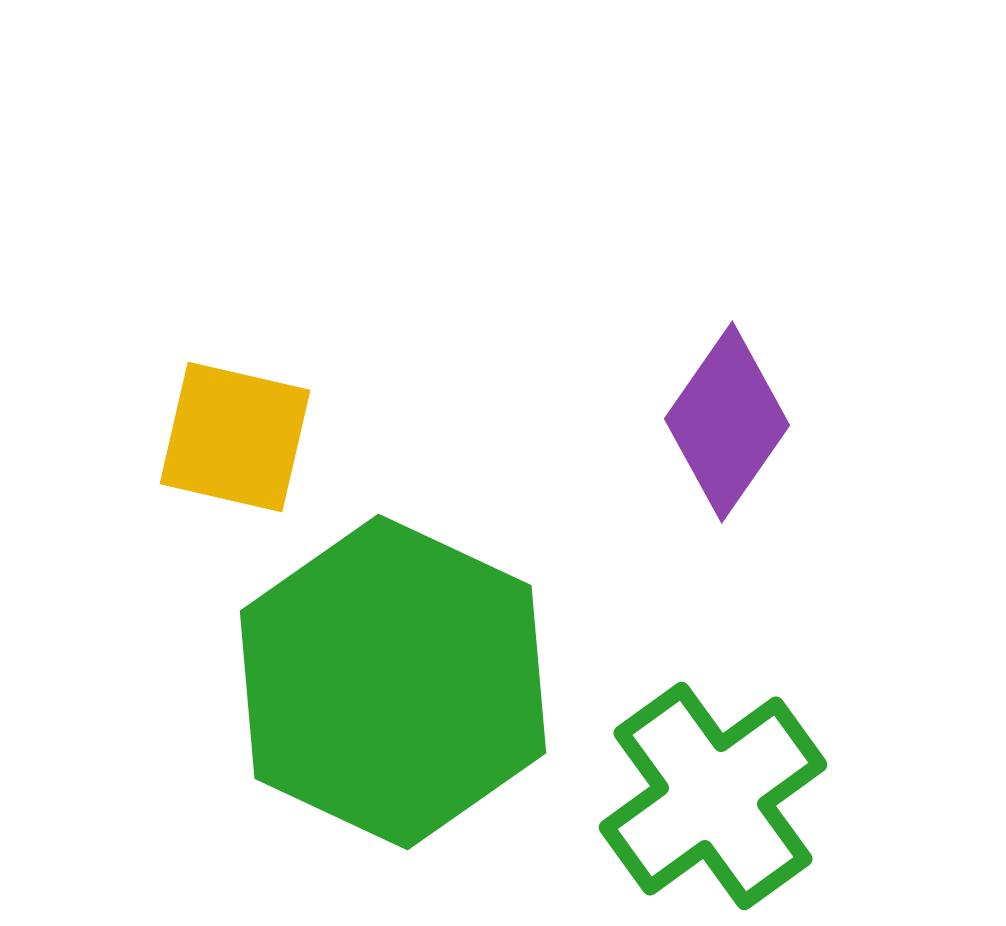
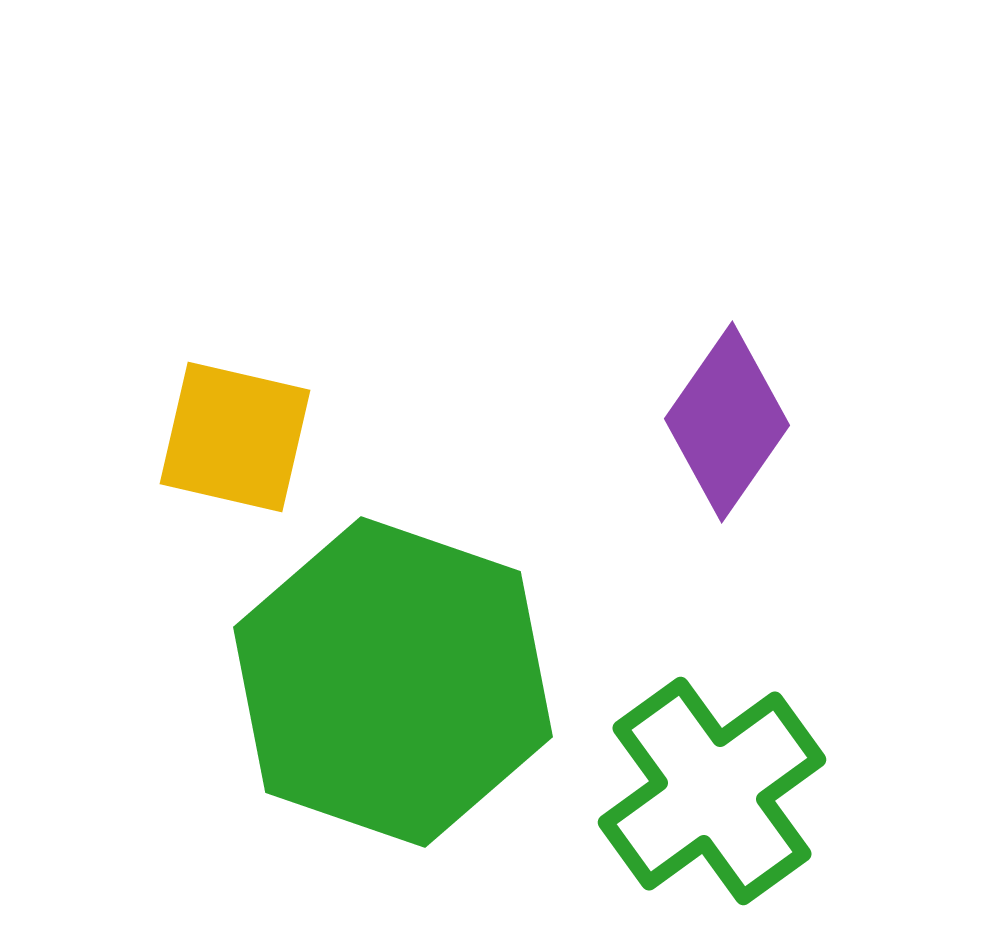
green hexagon: rotated 6 degrees counterclockwise
green cross: moved 1 px left, 5 px up
